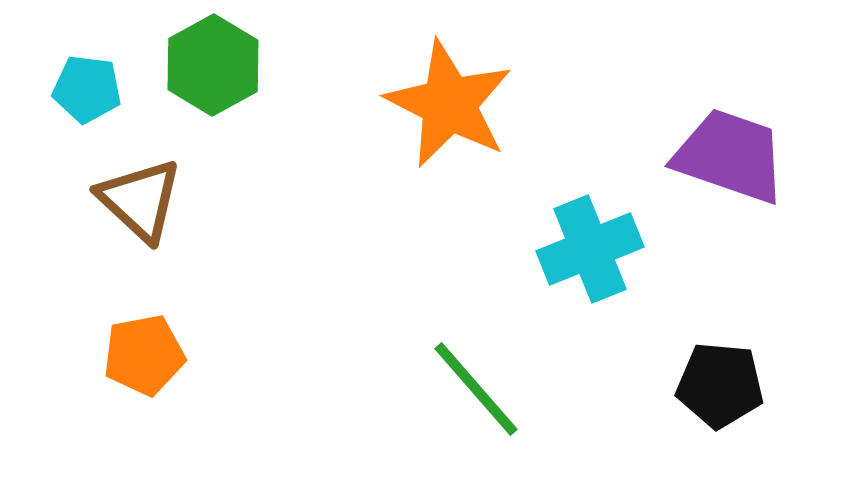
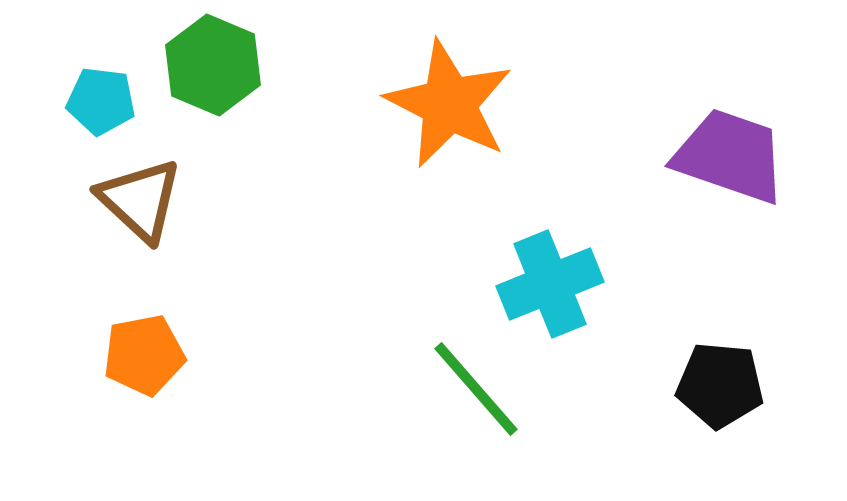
green hexagon: rotated 8 degrees counterclockwise
cyan pentagon: moved 14 px right, 12 px down
cyan cross: moved 40 px left, 35 px down
